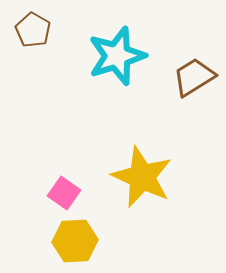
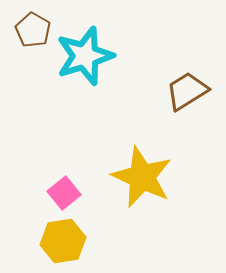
cyan star: moved 32 px left
brown trapezoid: moved 7 px left, 14 px down
pink square: rotated 16 degrees clockwise
yellow hexagon: moved 12 px left; rotated 6 degrees counterclockwise
